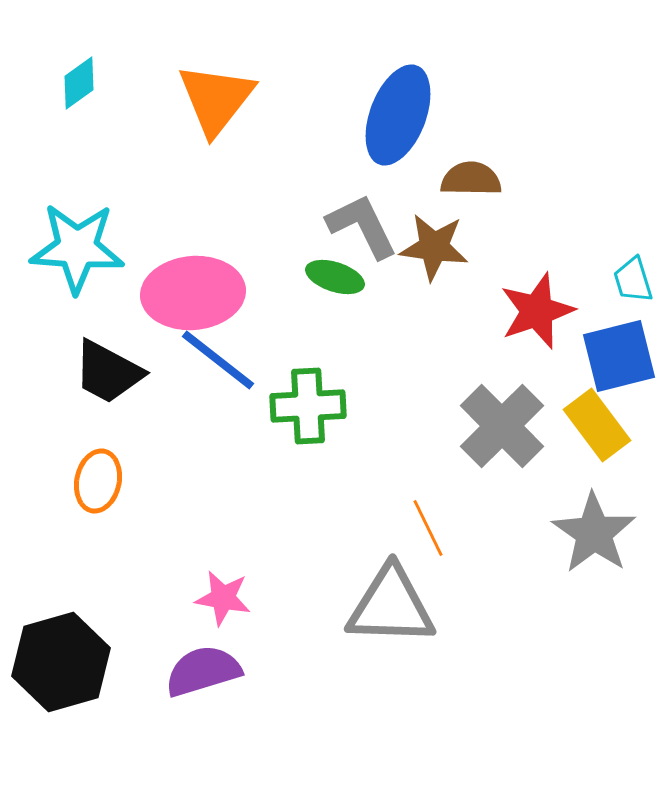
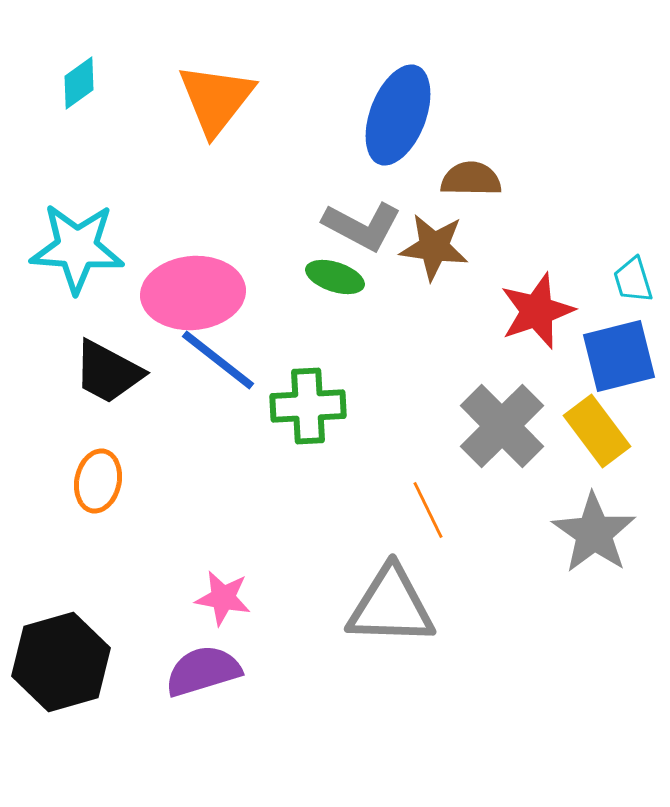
gray L-shape: rotated 144 degrees clockwise
yellow rectangle: moved 6 px down
orange line: moved 18 px up
